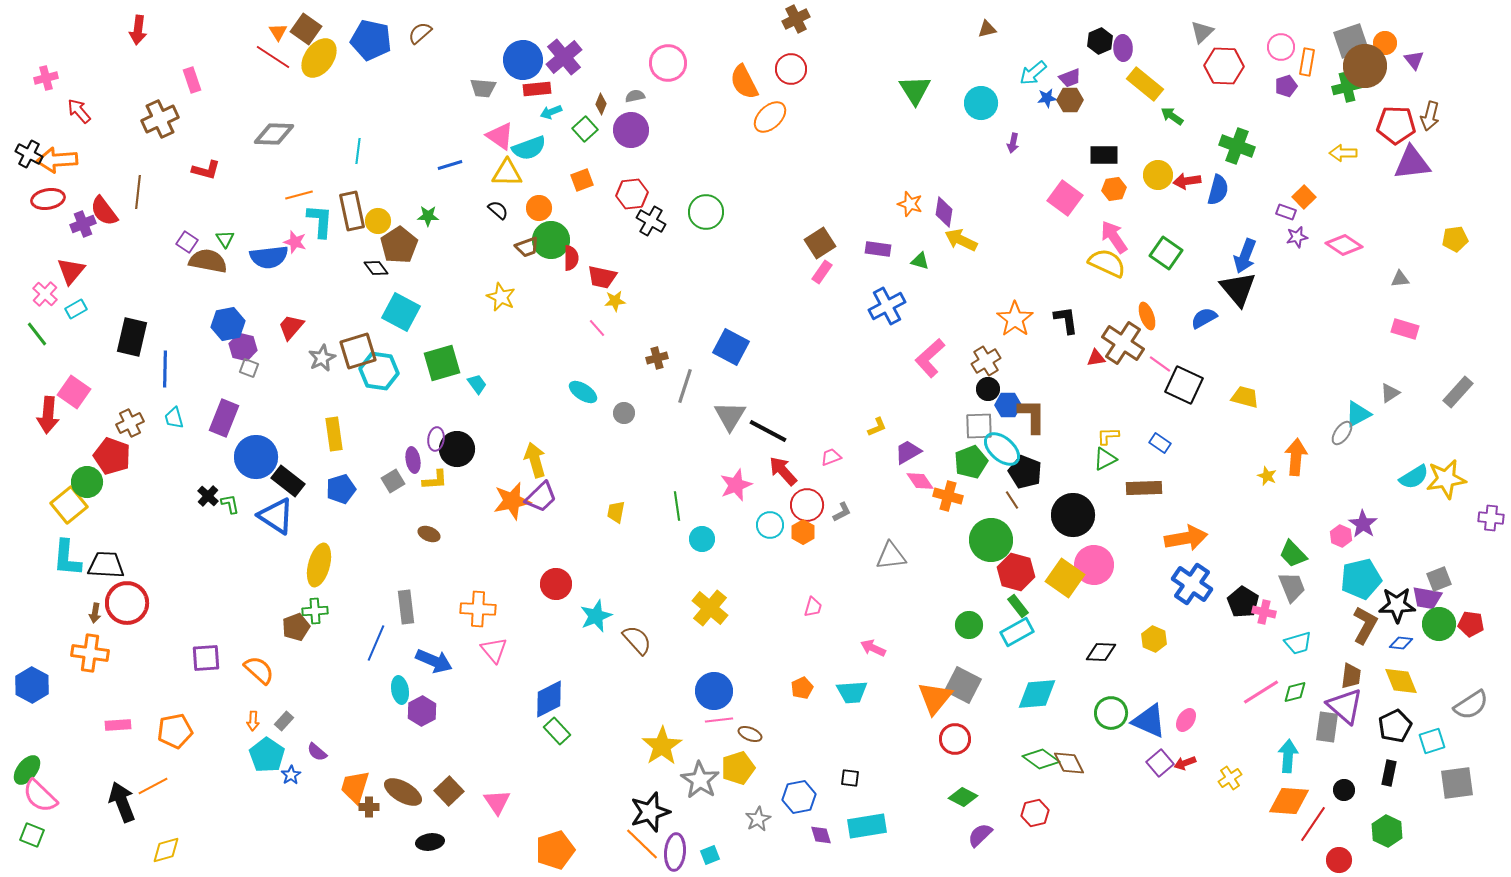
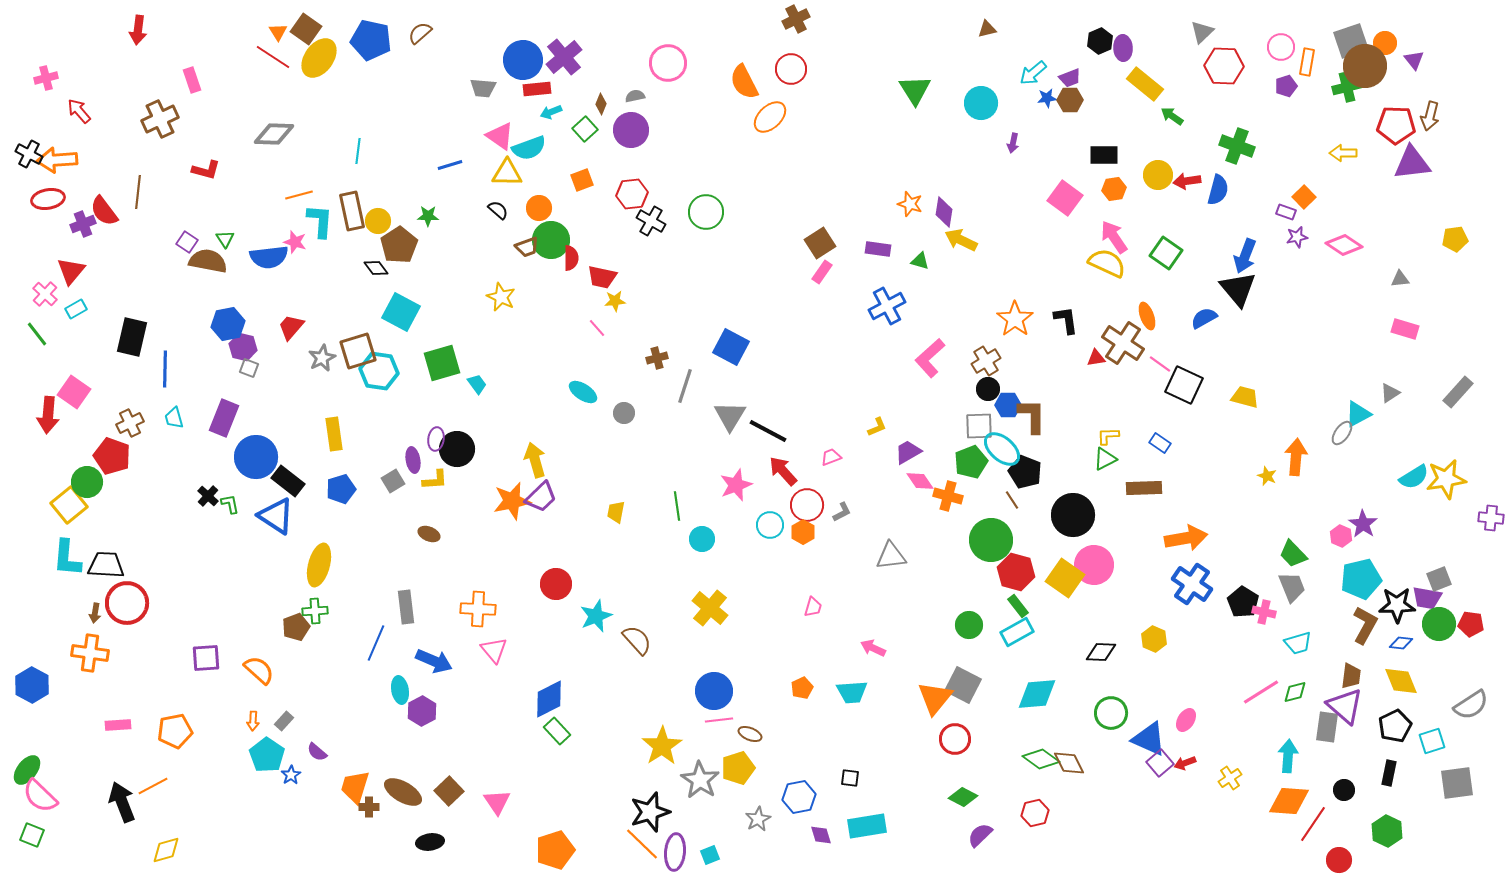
blue triangle at (1149, 721): moved 18 px down
